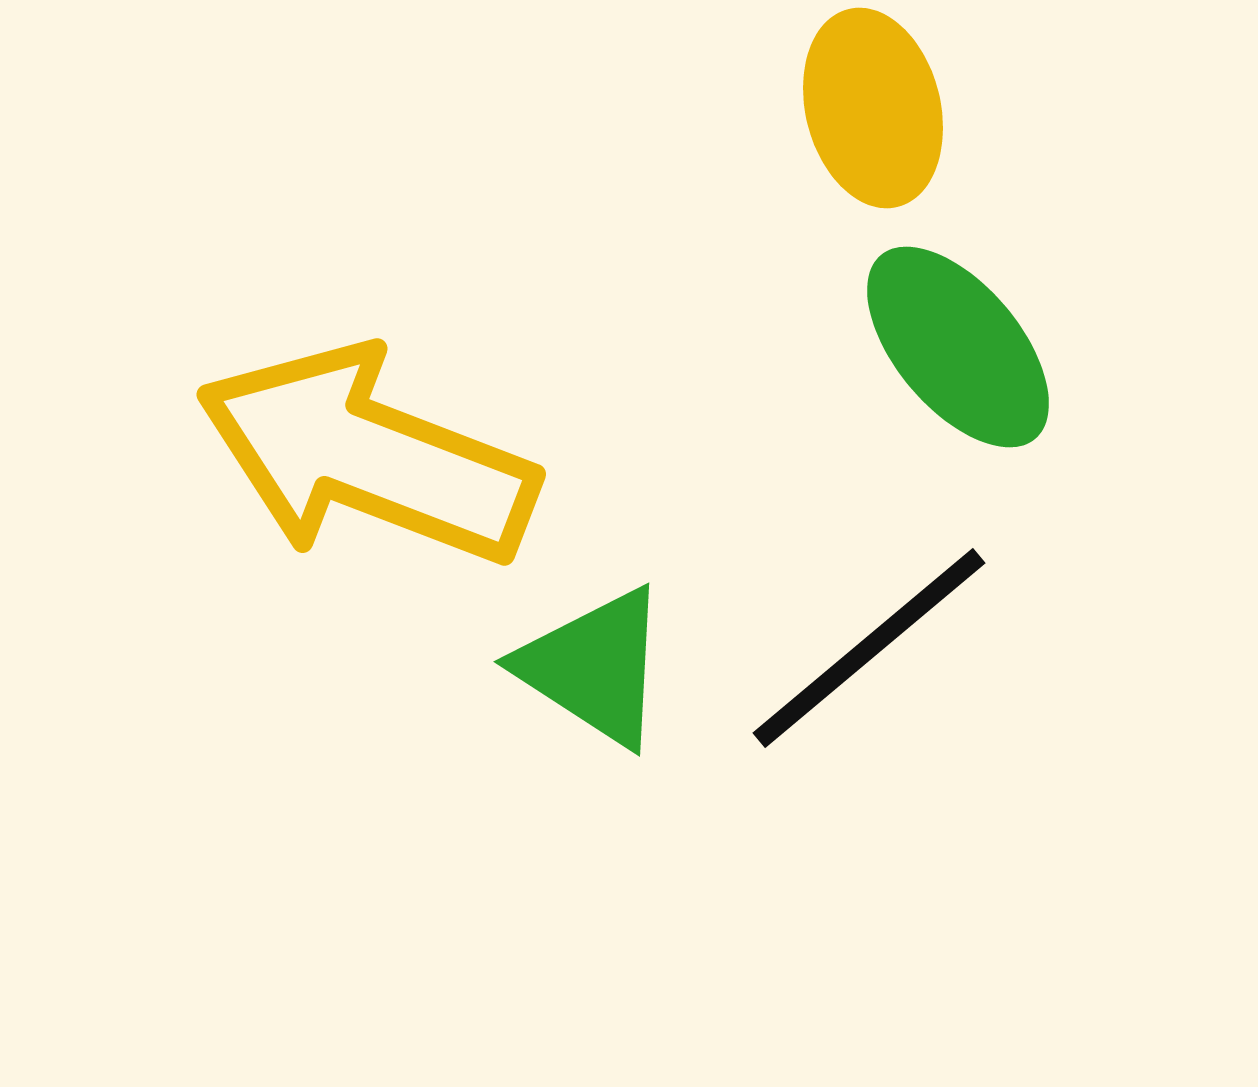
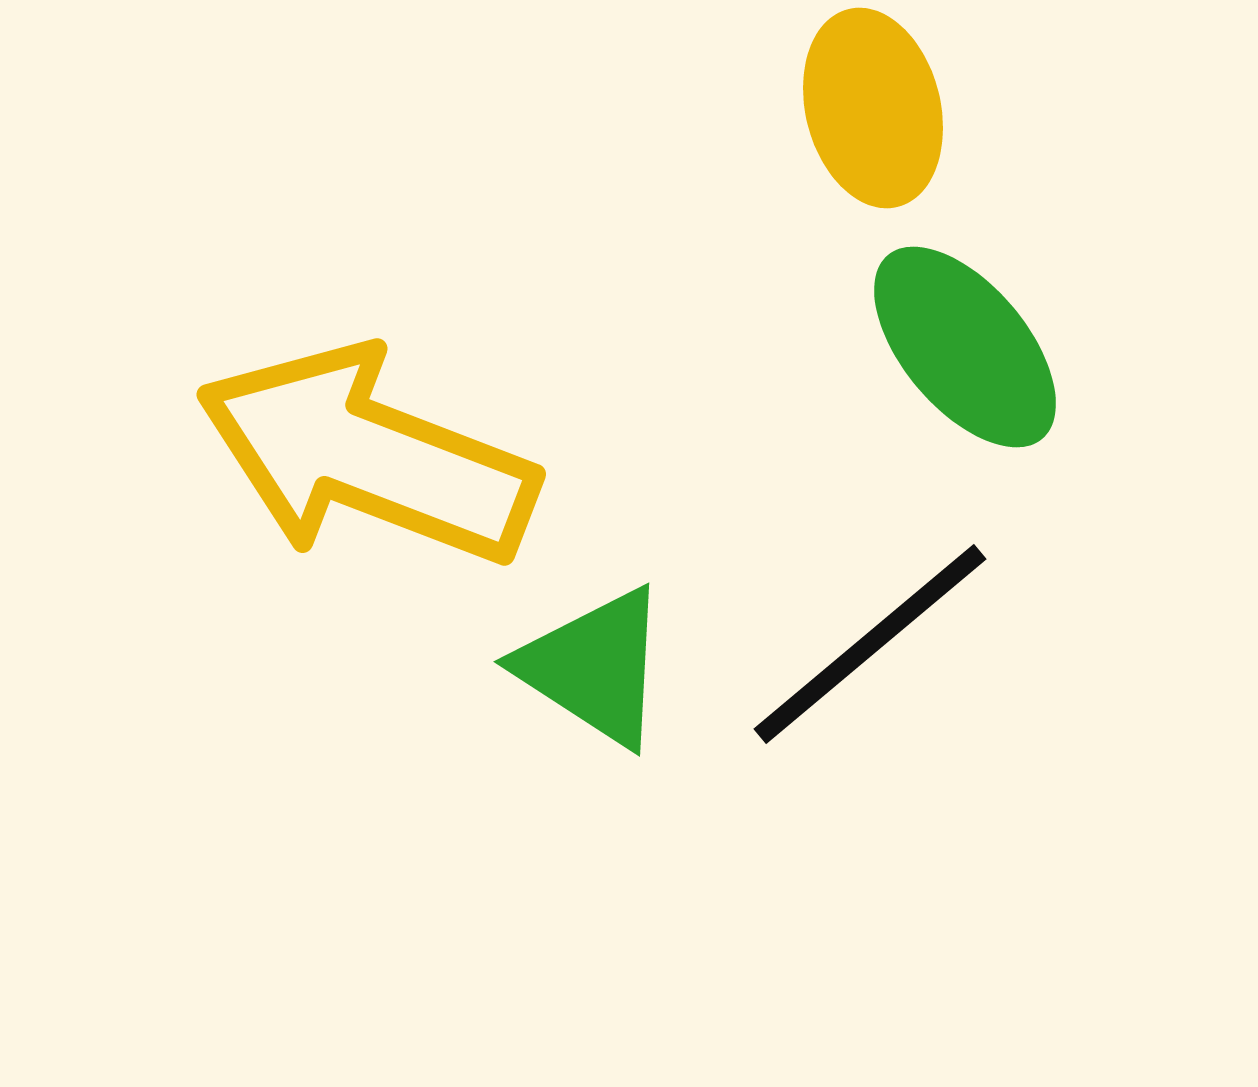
green ellipse: moved 7 px right
black line: moved 1 px right, 4 px up
